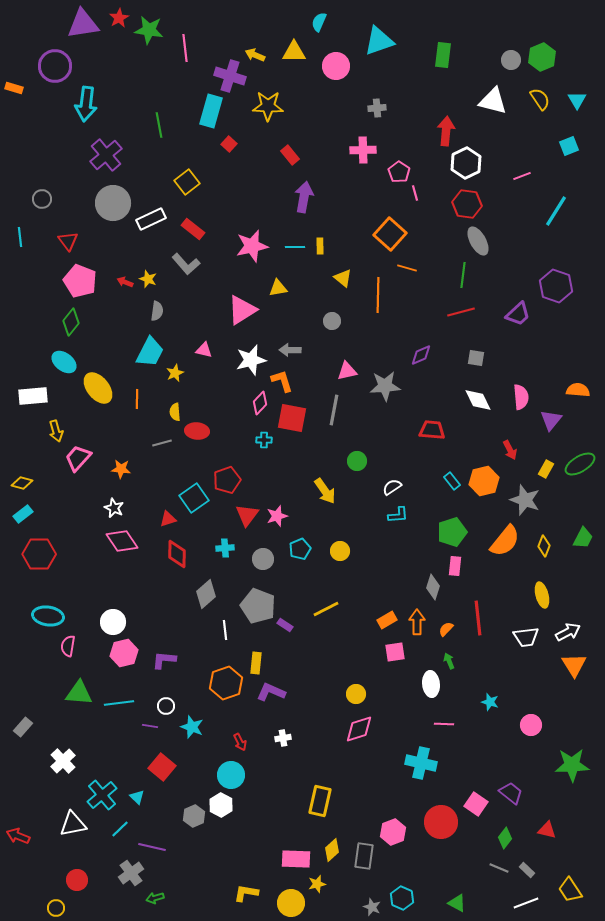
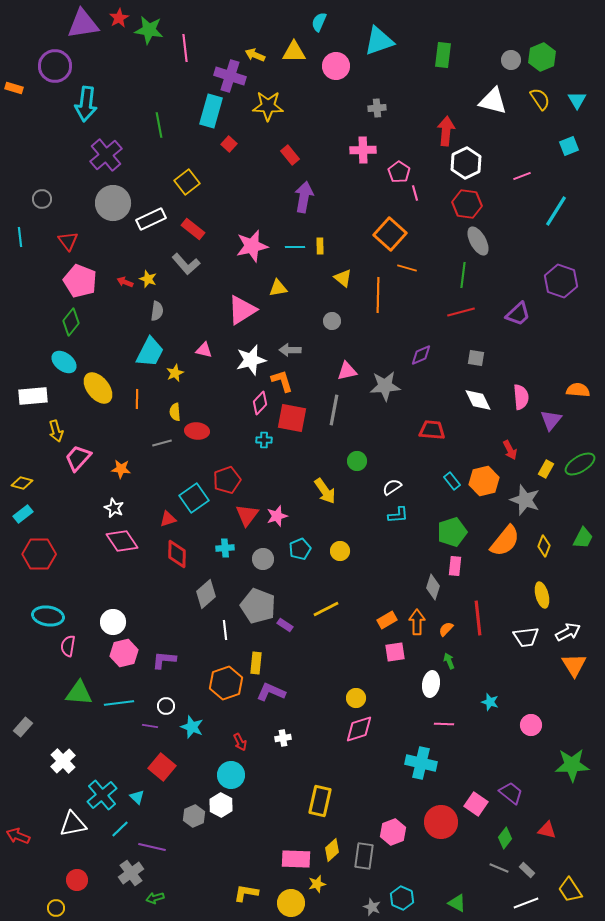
purple hexagon at (556, 286): moved 5 px right, 5 px up
white ellipse at (431, 684): rotated 15 degrees clockwise
yellow circle at (356, 694): moved 4 px down
